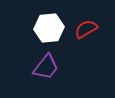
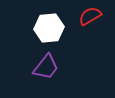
red semicircle: moved 4 px right, 13 px up
